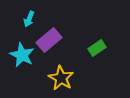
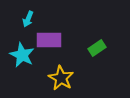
cyan arrow: moved 1 px left
purple rectangle: rotated 40 degrees clockwise
